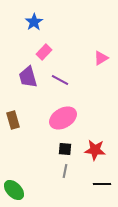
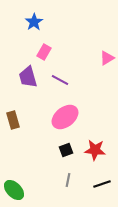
pink rectangle: rotated 14 degrees counterclockwise
pink triangle: moved 6 px right
pink ellipse: moved 2 px right, 1 px up; rotated 8 degrees counterclockwise
black square: moved 1 px right, 1 px down; rotated 24 degrees counterclockwise
gray line: moved 3 px right, 9 px down
black line: rotated 18 degrees counterclockwise
